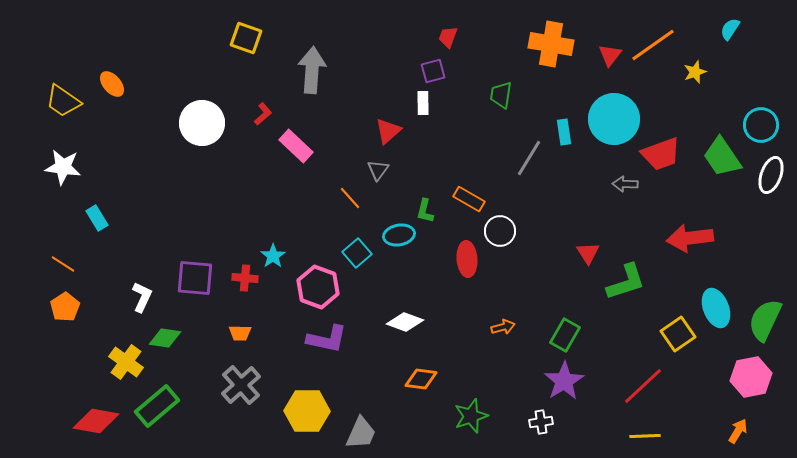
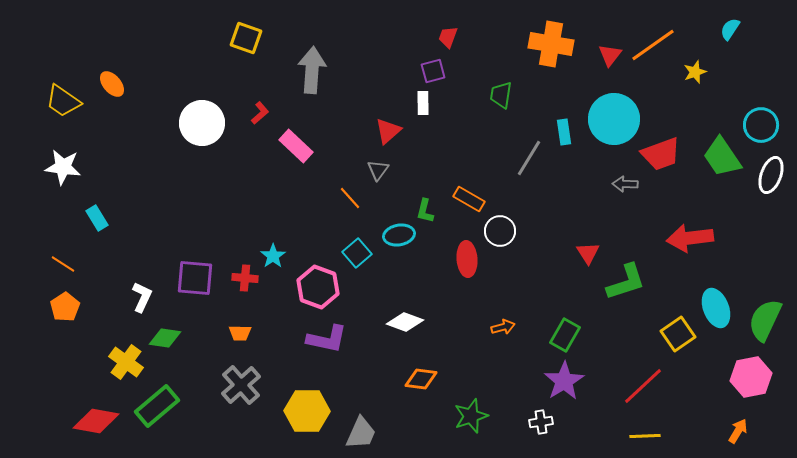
red L-shape at (263, 114): moved 3 px left, 1 px up
